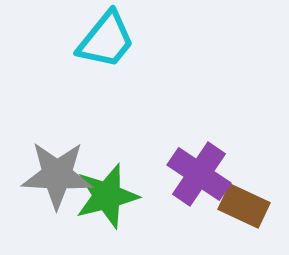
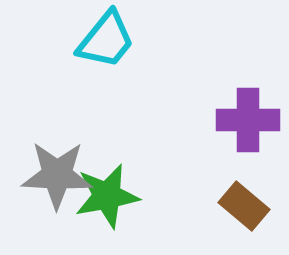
purple cross: moved 49 px right, 54 px up; rotated 34 degrees counterclockwise
green star: rotated 4 degrees clockwise
brown rectangle: rotated 15 degrees clockwise
